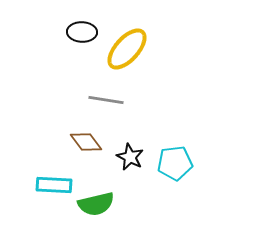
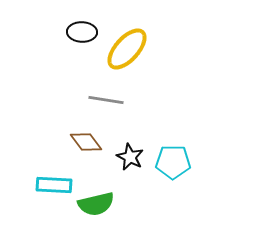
cyan pentagon: moved 2 px left, 1 px up; rotated 8 degrees clockwise
